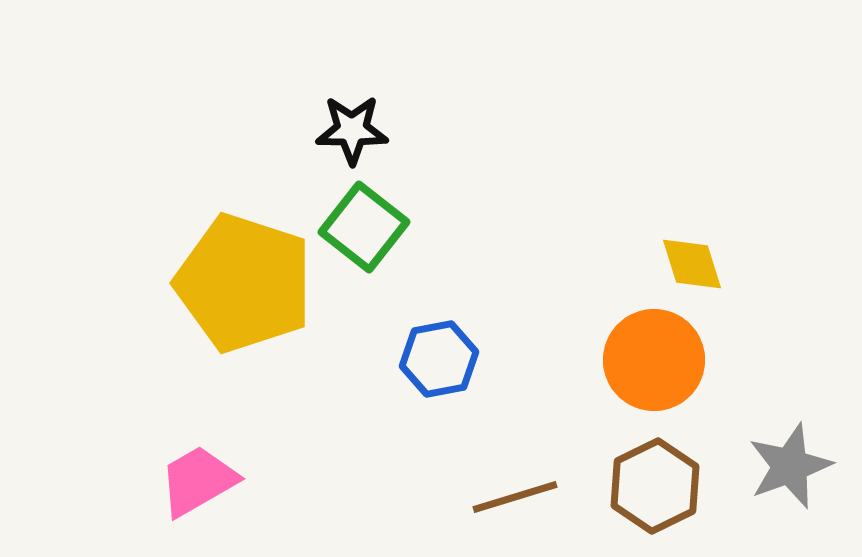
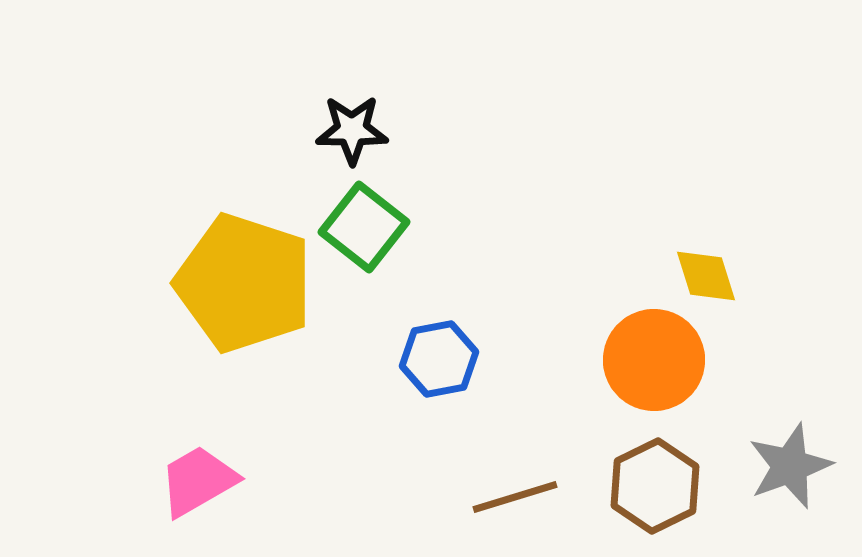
yellow diamond: moved 14 px right, 12 px down
